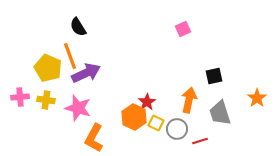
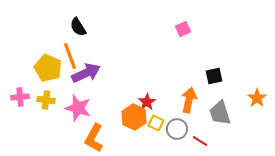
red line: rotated 49 degrees clockwise
